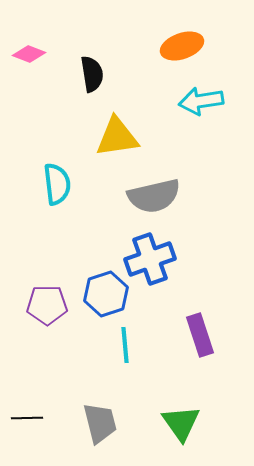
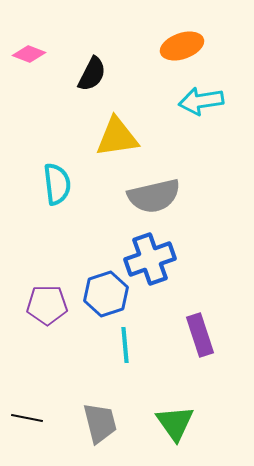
black semicircle: rotated 36 degrees clockwise
black line: rotated 12 degrees clockwise
green triangle: moved 6 px left
